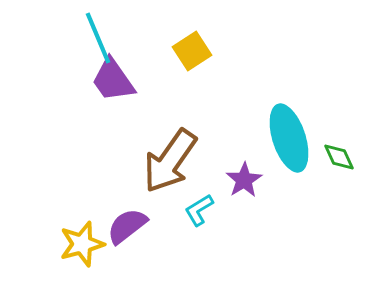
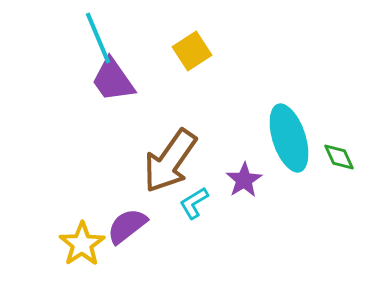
cyan L-shape: moved 5 px left, 7 px up
yellow star: rotated 18 degrees counterclockwise
